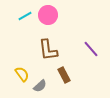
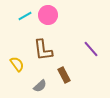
brown L-shape: moved 5 px left
yellow semicircle: moved 5 px left, 10 px up
